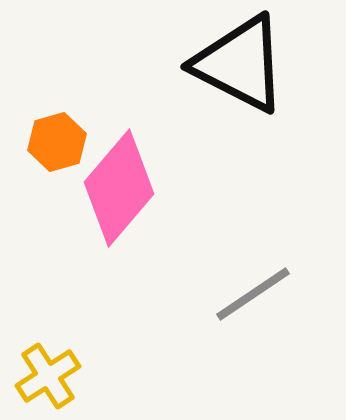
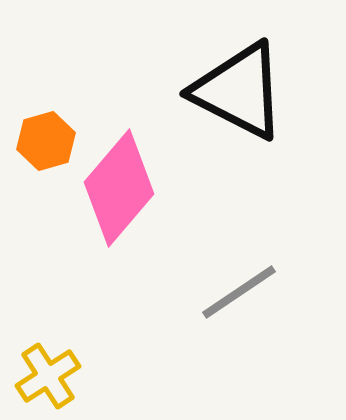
black triangle: moved 1 px left, 27 px down
orange hexagon: moved 11 px left, 1 px up
gray line: moved 14 px left, 2 px up
